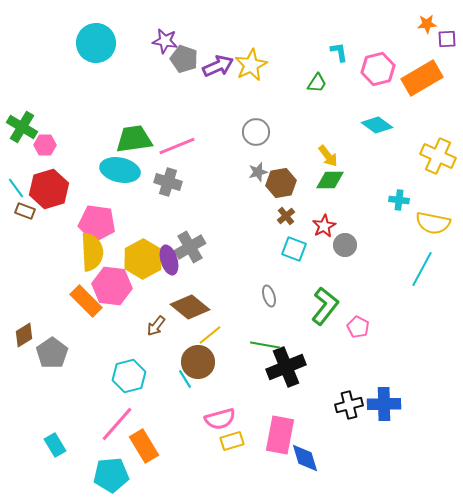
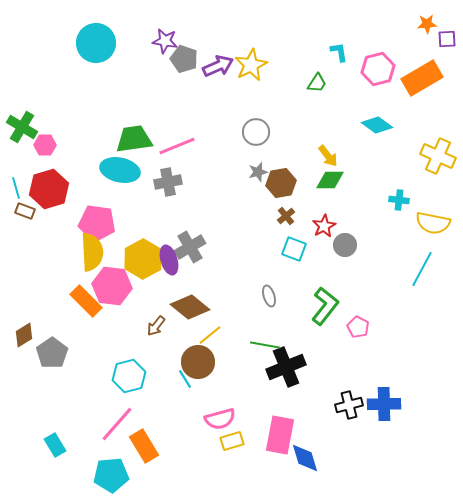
gray cross at (168, 182): rotated 28 degrees counterclockwise
cyan line at (16, 188): rotated 20 degrees clockwise
